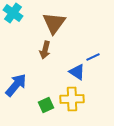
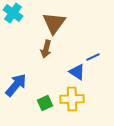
brown arrow: moved 1 px right, 1 px up
green square: moved 1 px left, 2 px up
